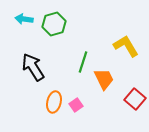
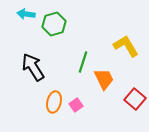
cyan arrow: moved 2 px right, 5 px up
